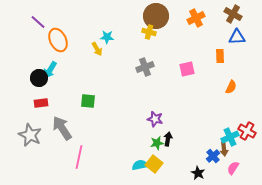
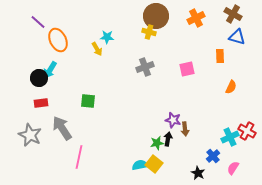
blue triangle: rotated 18 degrees clockwise
purple star: moved 18 px right, 1 px down
brown arrow: moved 39 px left, 20 px up
